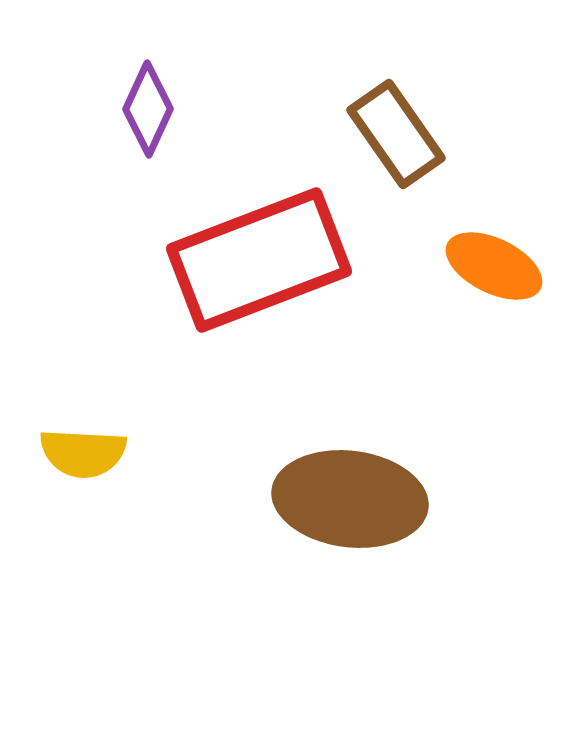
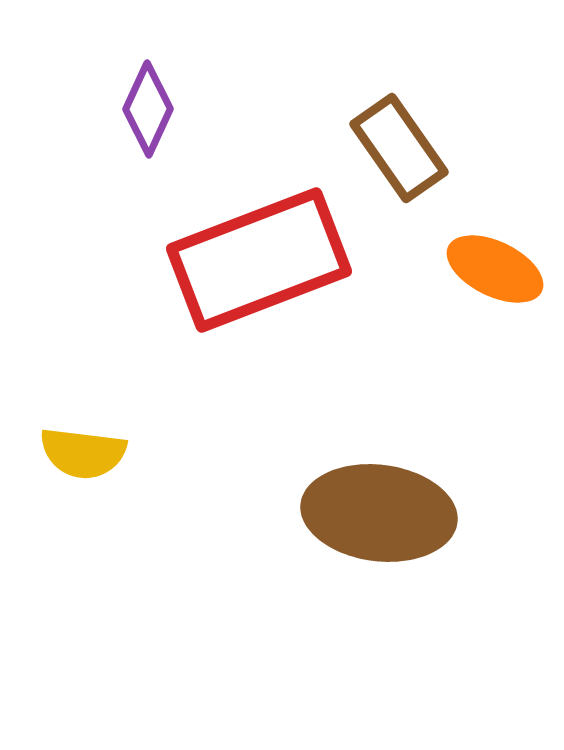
brown rectangle: moved 3 px right, 14 px down
orange ellipse: moved 1 px right, 3 px down
yellow semicircle: rotated 4 degrees clockwise
brown ellipse: moved 29 px right, 14 px down
